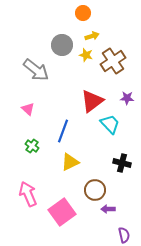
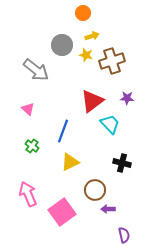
brown cross: moved 1 px left; rotated 15 degrees clockwise
